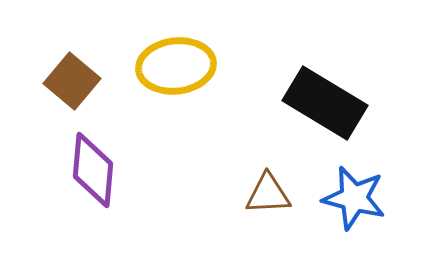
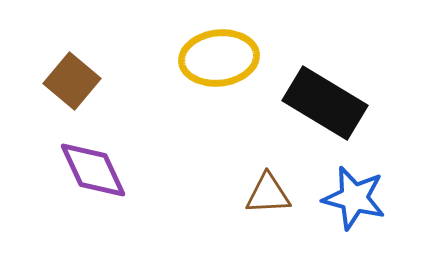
yellow ellipse: moved 43 px right, 8 px up
purple diamond: rotated 30 degrees counterclockwise
